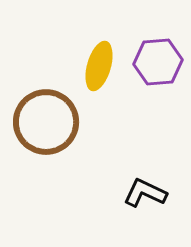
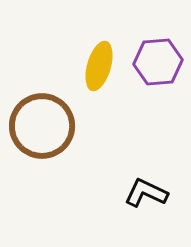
brown circle: moved 4 px left, 4 px down
black L-shape: moved 1 px right
